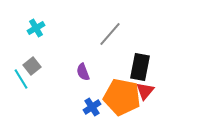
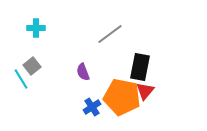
cyan cross: rotated 30 degrees clockwise
gray line: rotated 12 degrees clockwise
